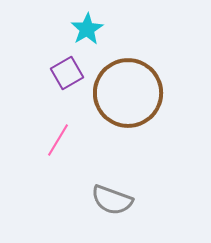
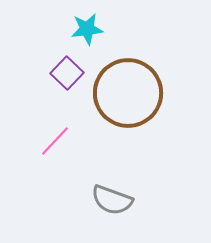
cyan star: rotated 24 degrees clockwise
purple square: rotated 16 degrees counterclockwise
pink line: moved 3 px left, 1 px down; rotated 12 degrees clockwise
